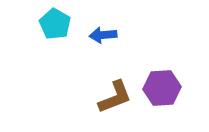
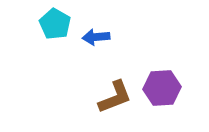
blue arrow: moved 7 px left, 2 px down
